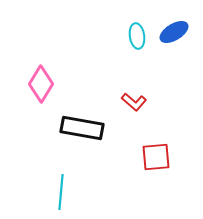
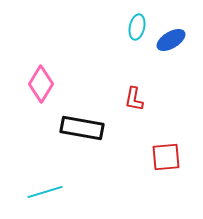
blue ellipse: moved 3 px left, 8 px down
cyan ellipse: moved 9 px up; rotated 20 degrees clockwise
red L-shape: moved 3 px up; rotated 60 degrees clockwise
red square: moved 10 px right
cyan line: moved 16 px left; rotated 68 degrees clockwise
